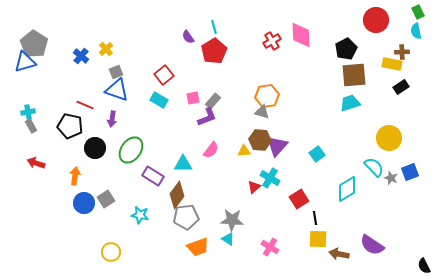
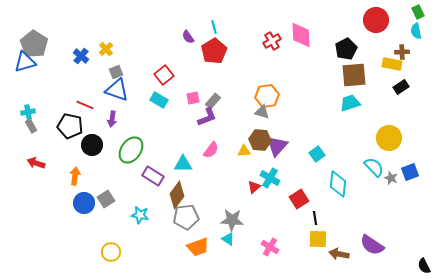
black circle at (95, 148): moved 3 px left, 3 px up
cyan diamond at (347, 189): moved 9 px left, 5 px up; rotated 52 degrees counterclockwise
